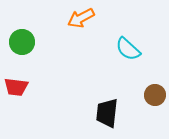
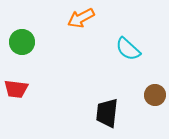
red trapezoid: moved 2 px down
